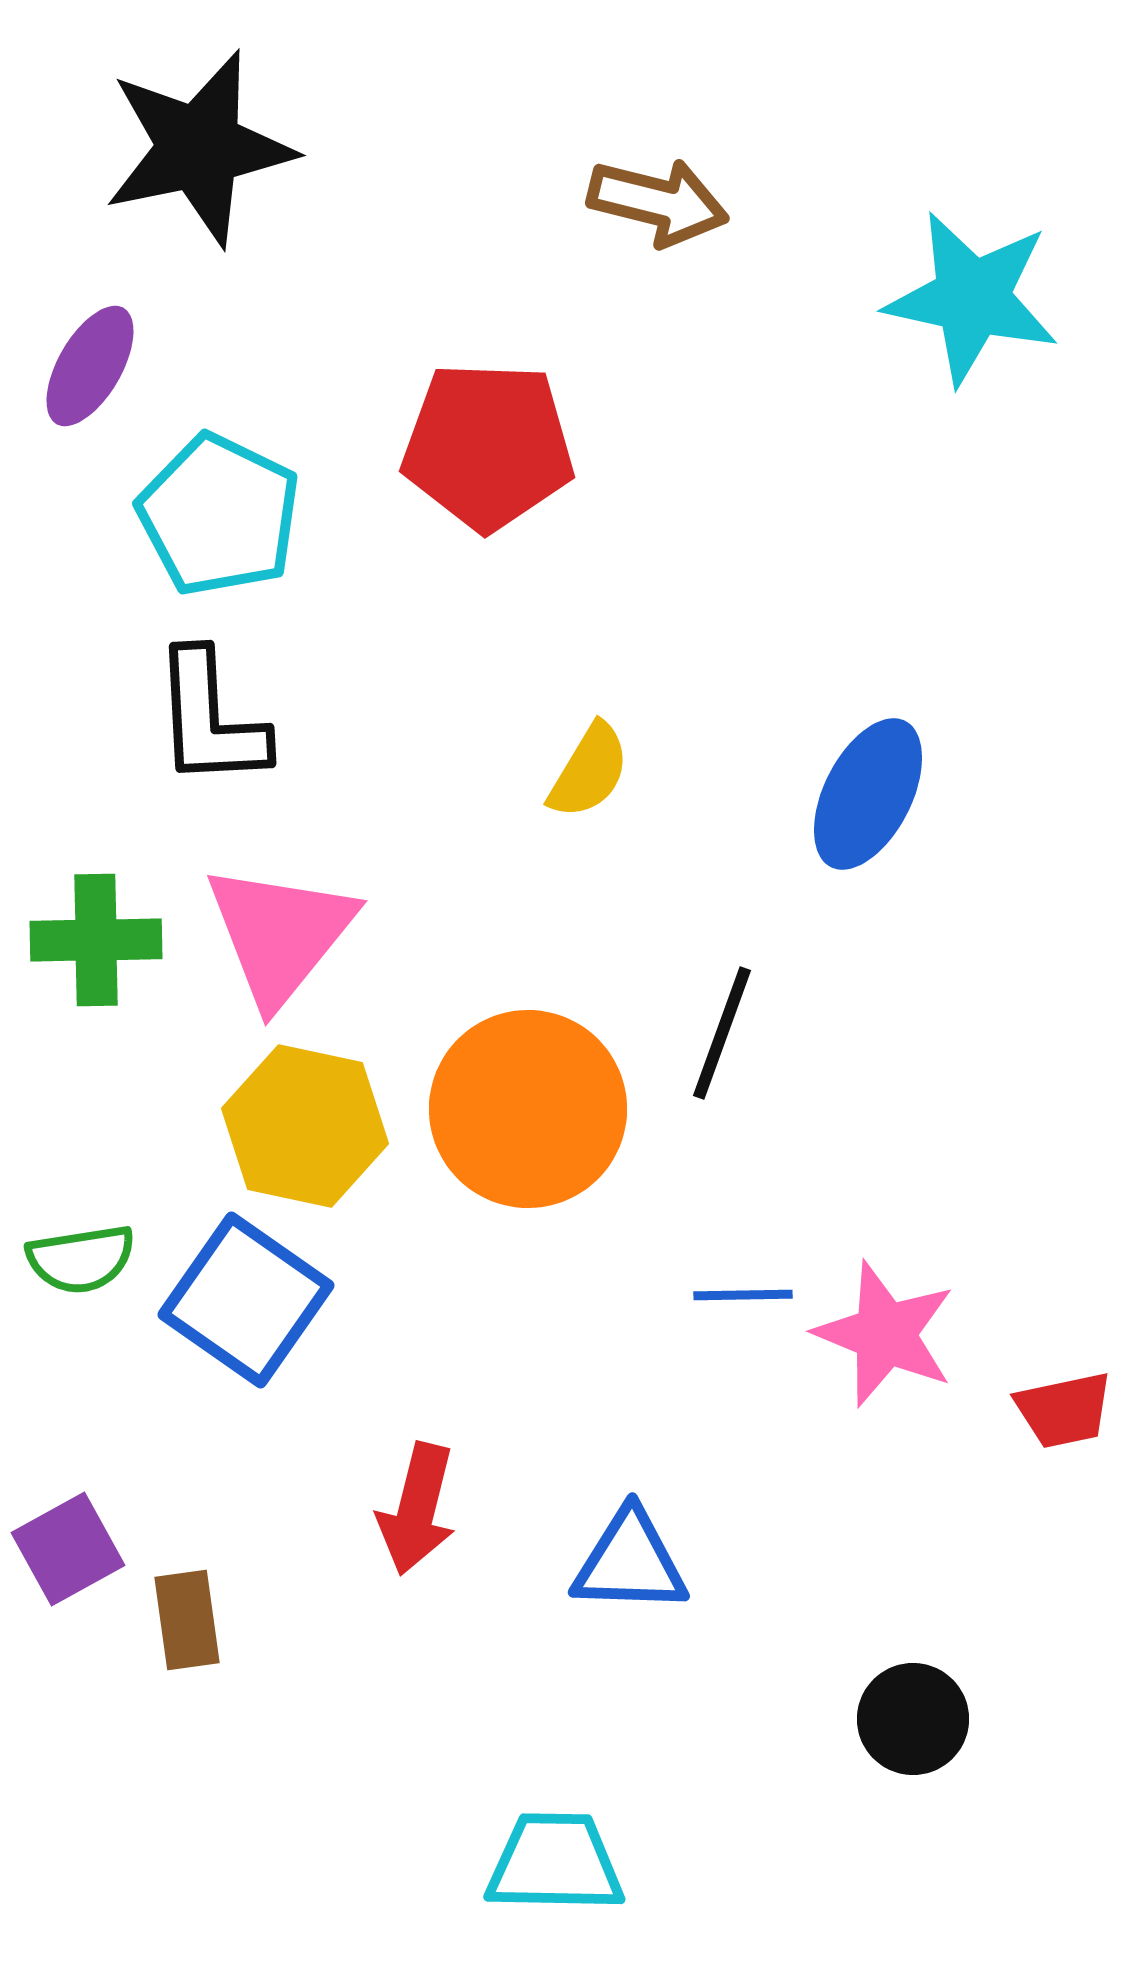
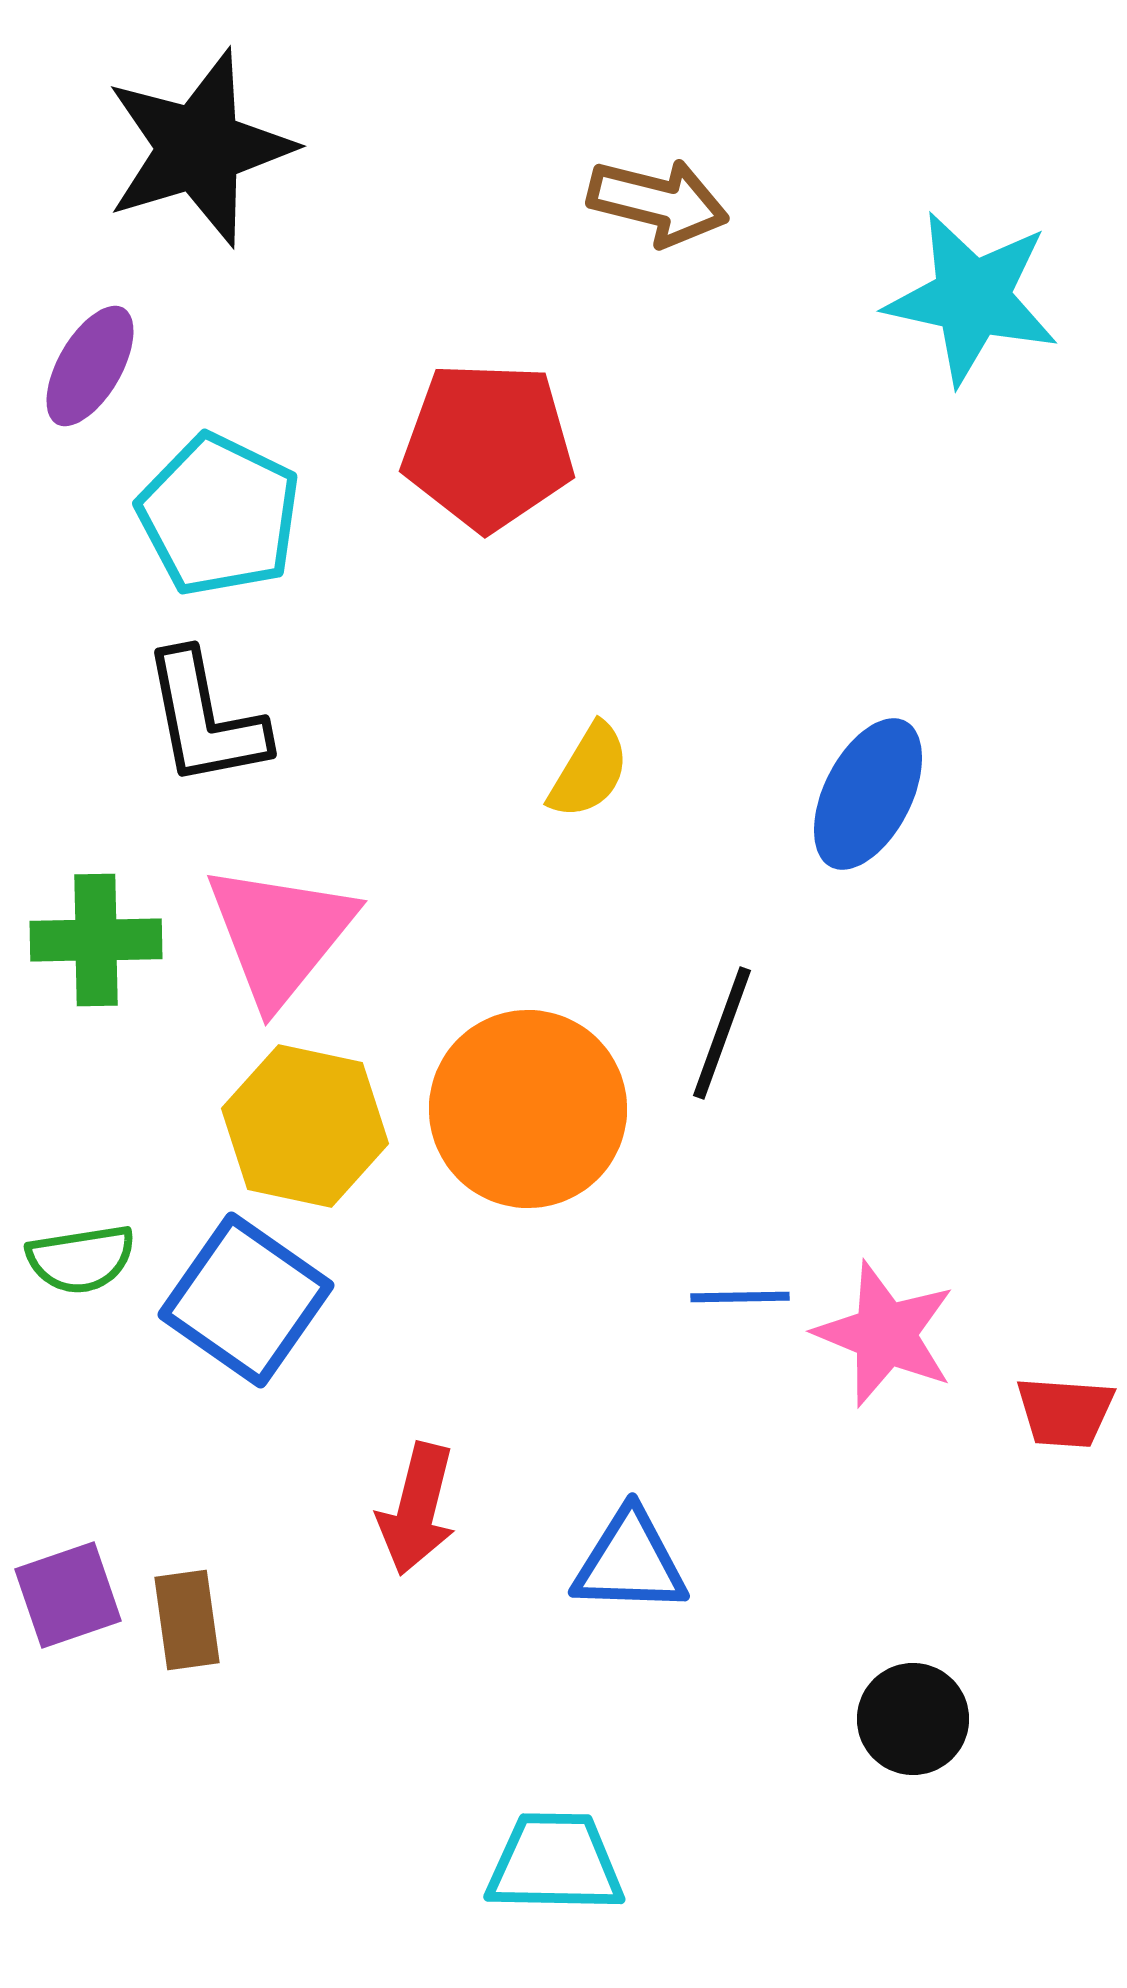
black star: rotated 5 degrees counterclockwise
black L-shape: moved 5 px left; rotated 8 degrees counterclockwise
blue line: moved 3 px left, 2 px down
red trapezoid: moved 1 px right, 2 px down; rotated 16 degrees clockwise
purple square: moved 46 px down; rotated 10 degrees clockwise
